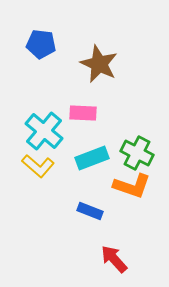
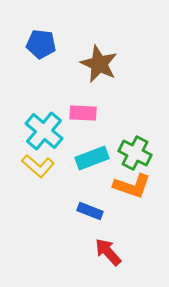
green cross: moved 2 px left
red arrow: moved 6 px left, 7 px up
